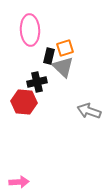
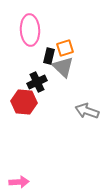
black cross: rotated 12 degrees counterclockwise
gray arrow: moved 2 px left
